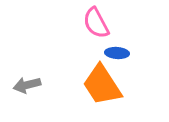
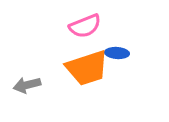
pink semicircle: moved 11 px left, 3 px down; rotated 84 degrees counterclockwise
orange trapezoid: moved 15 px left, 17 px up; rotated 75 degrees counterclockwise
